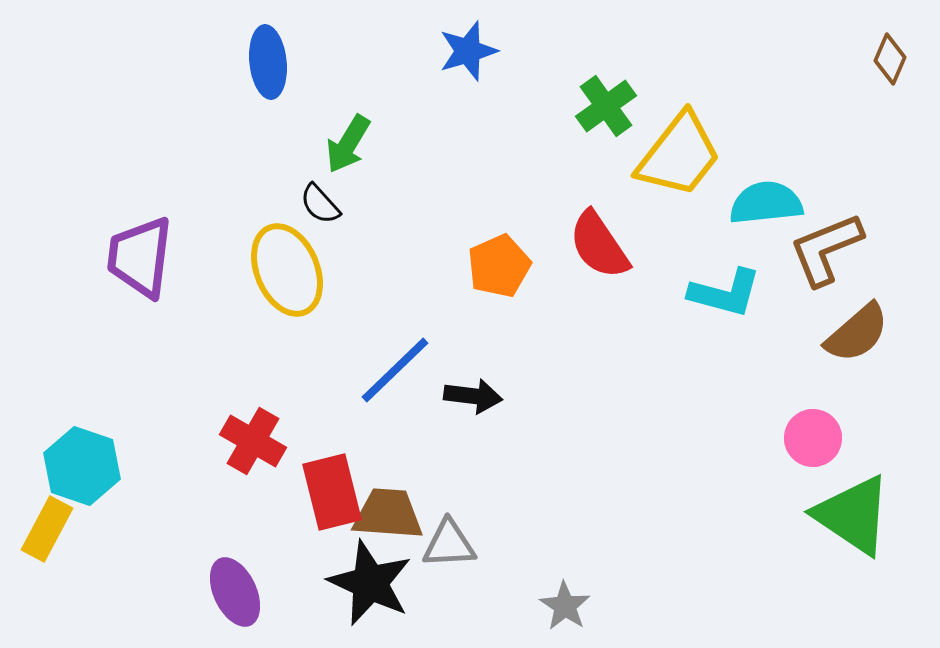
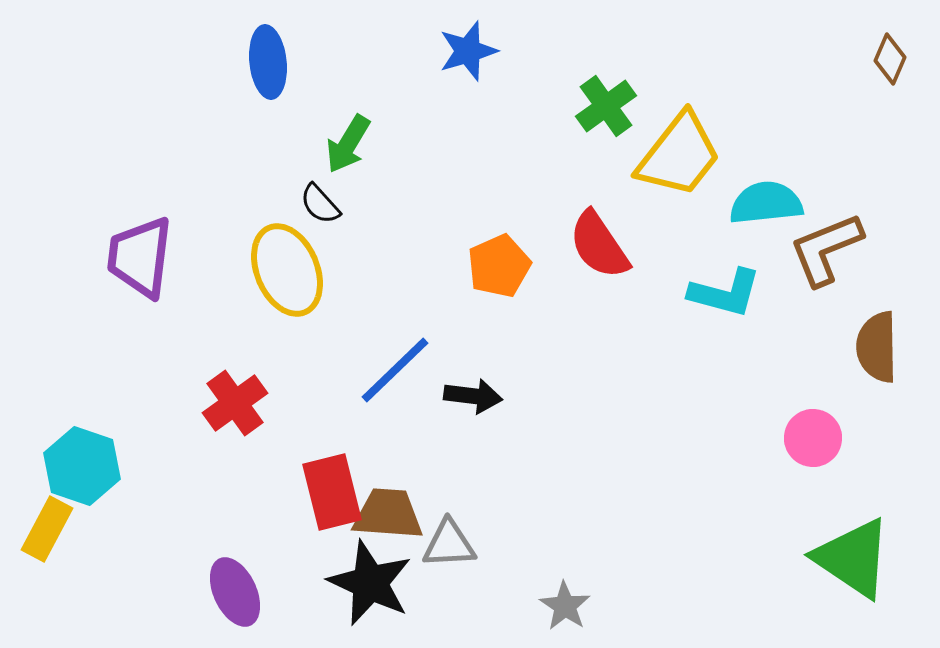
brown semicircle: moved 20 px right, 14 px down; rotated 130 degrees clockwise
red cross: moved 18 px left, 38 px up; rotated 24 degrees clockwise
green triangle: moved 43 px down
